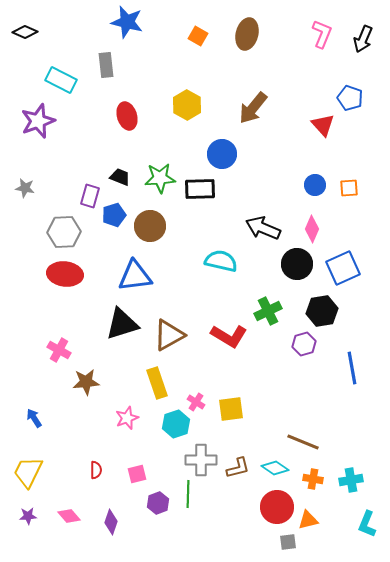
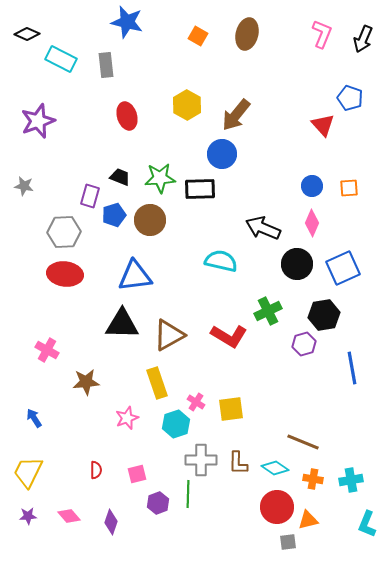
black diamond at (25, 32): moved 2 px right, 2 px down
cyan rectangle at (61, 80): moved 21 px up
brown arrow at (253, 108): moved 17 px left, 7 px down
blue circle at (315, 185): moved 3 px left, 1 px down
gray star at (25, 188): moved 1 px left, 2 px up
brown circle at (150, 226): moved 6 px up
pink diamond at (312, 229): moved 6 px up
black hexagon at (322, 311): moved 2 px right, 4 px down
black triangle at (122, 324): rotated 18 degrees clockwise
pink cross at (59, 350): moved 12 px left
brown L-shape at (238, 468): moved 5 px up; rotated 105 degrees clockwise
